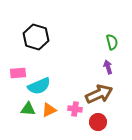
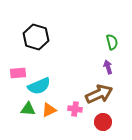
red circle: moved 5 px right
